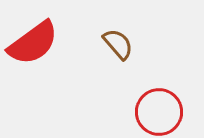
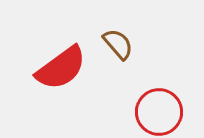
red semicircle: moved 28 px right, 25 px down
